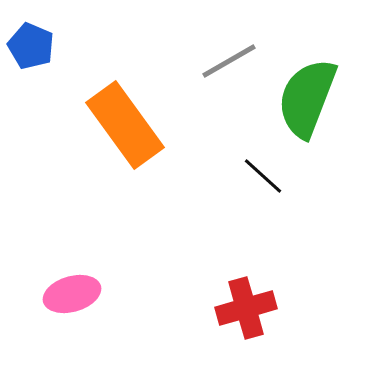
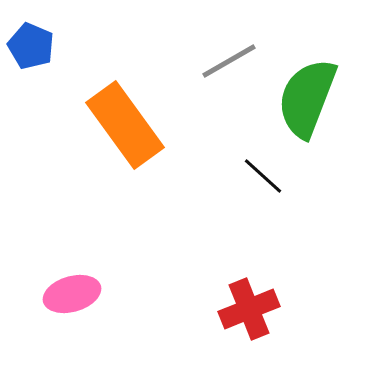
red cross: moved 3 px right, 1 px down; rotated 6 degrees counterclockwise
